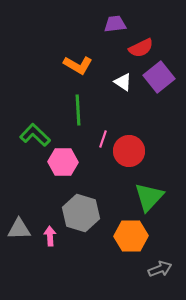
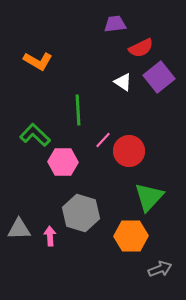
orange L-shape: moved 40 px left, 4 px up
pink line: moved 1 px down; rotated 24 degrees clockwise
